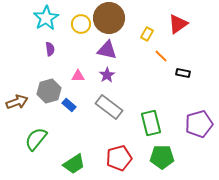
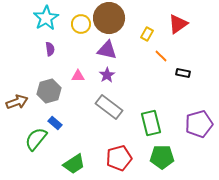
blue rectangle: moved 14 px left, 18 px down
